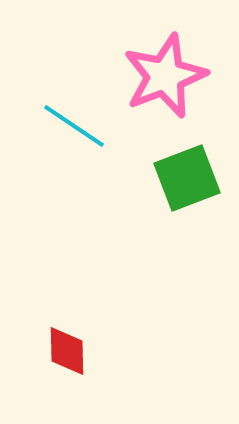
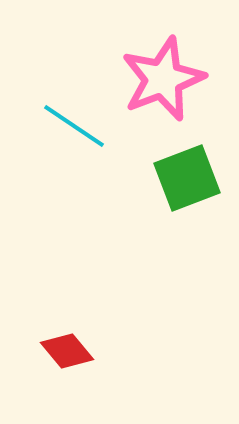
pink star: moved 2 px left, 3 px down
red diamond: rotated 38 degrees counterclockwise
